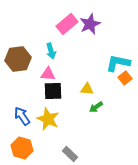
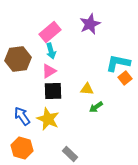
pink rectangle: moved 17 px left, 8 px down
pink triangle: moved 1 px right, 3 px up; rotated 35 degrees counterclockwise
